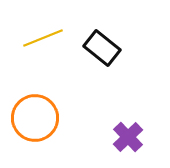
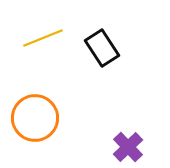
black rectangle: rotated 18 degrees clockwise
purple cross: moved 10 px down
